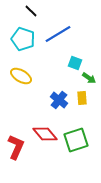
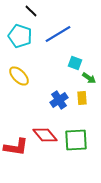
cyan pentagon: moved 3 px left, 3 px up
yellow ellipse: moved 2 px left; rotated 15 degrees clockwise
blue cross: rotated 18 degrees clockwise
red diamond: moved 1 px down
green square: rotated 15 degrees clockwise
red L-shape: rotated 75 degrees clockwise
